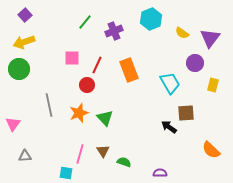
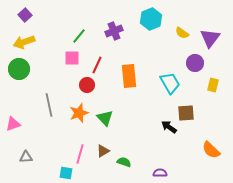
green line: moved 6 px left, 14 px down
orange rectangle: moved 6 px down; rotated 15 degrees clockwise
pink triangle: rotated 35 degrees clockwise
brown triangle: rotated 32 degrees clockwise
gray triangle: moved 1 px right, 1 px down
